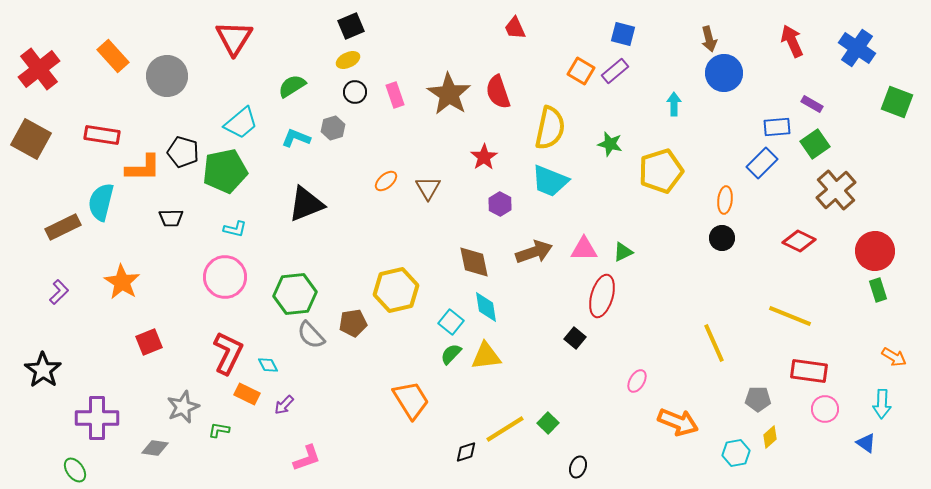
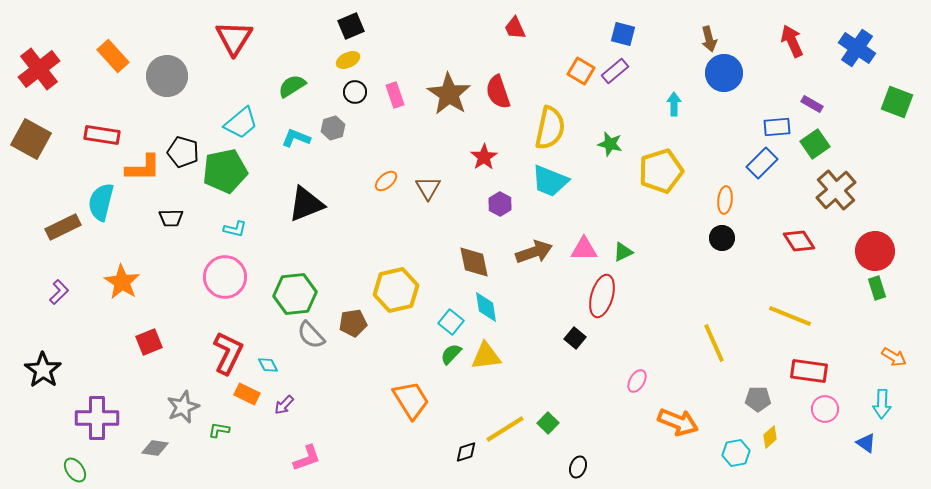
red diamond at (799, 241): rotated 32 degrees clockwise
green rectangle at (878, 290): moved 1 px left, 2 px up
